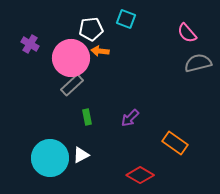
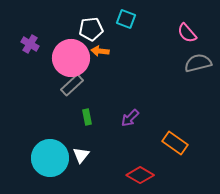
white triangle: rotated 24 degrees counterclockwise
